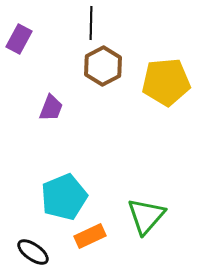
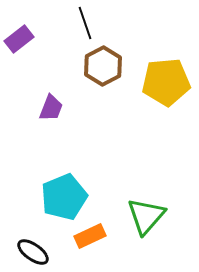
black line: moved 6 px left; rotated 20 degrees counterclockwise
purple rectangle: rotated 24 degrees clockwise
